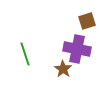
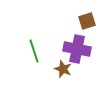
green line: moved 9 px right, 3 px up
brown star: rotated 12 degrees counterclockwise
